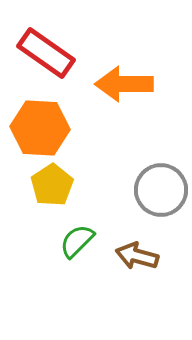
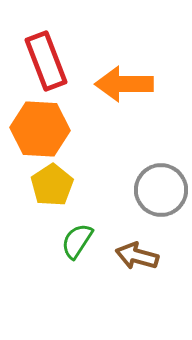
red rectangle: moved 8 px down; rotated 34 degrees clockwise
orange hexagon: moved 1 px down
green semicircle: rotated 12 degrees counterclockwise
